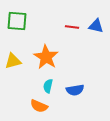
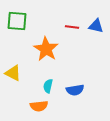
orange star: moved 8 px up
yellow triangle: moved 12 px down; rotated 42 degrees clockwise
orange semicircle: rotated 30 degrees counterclockwise
